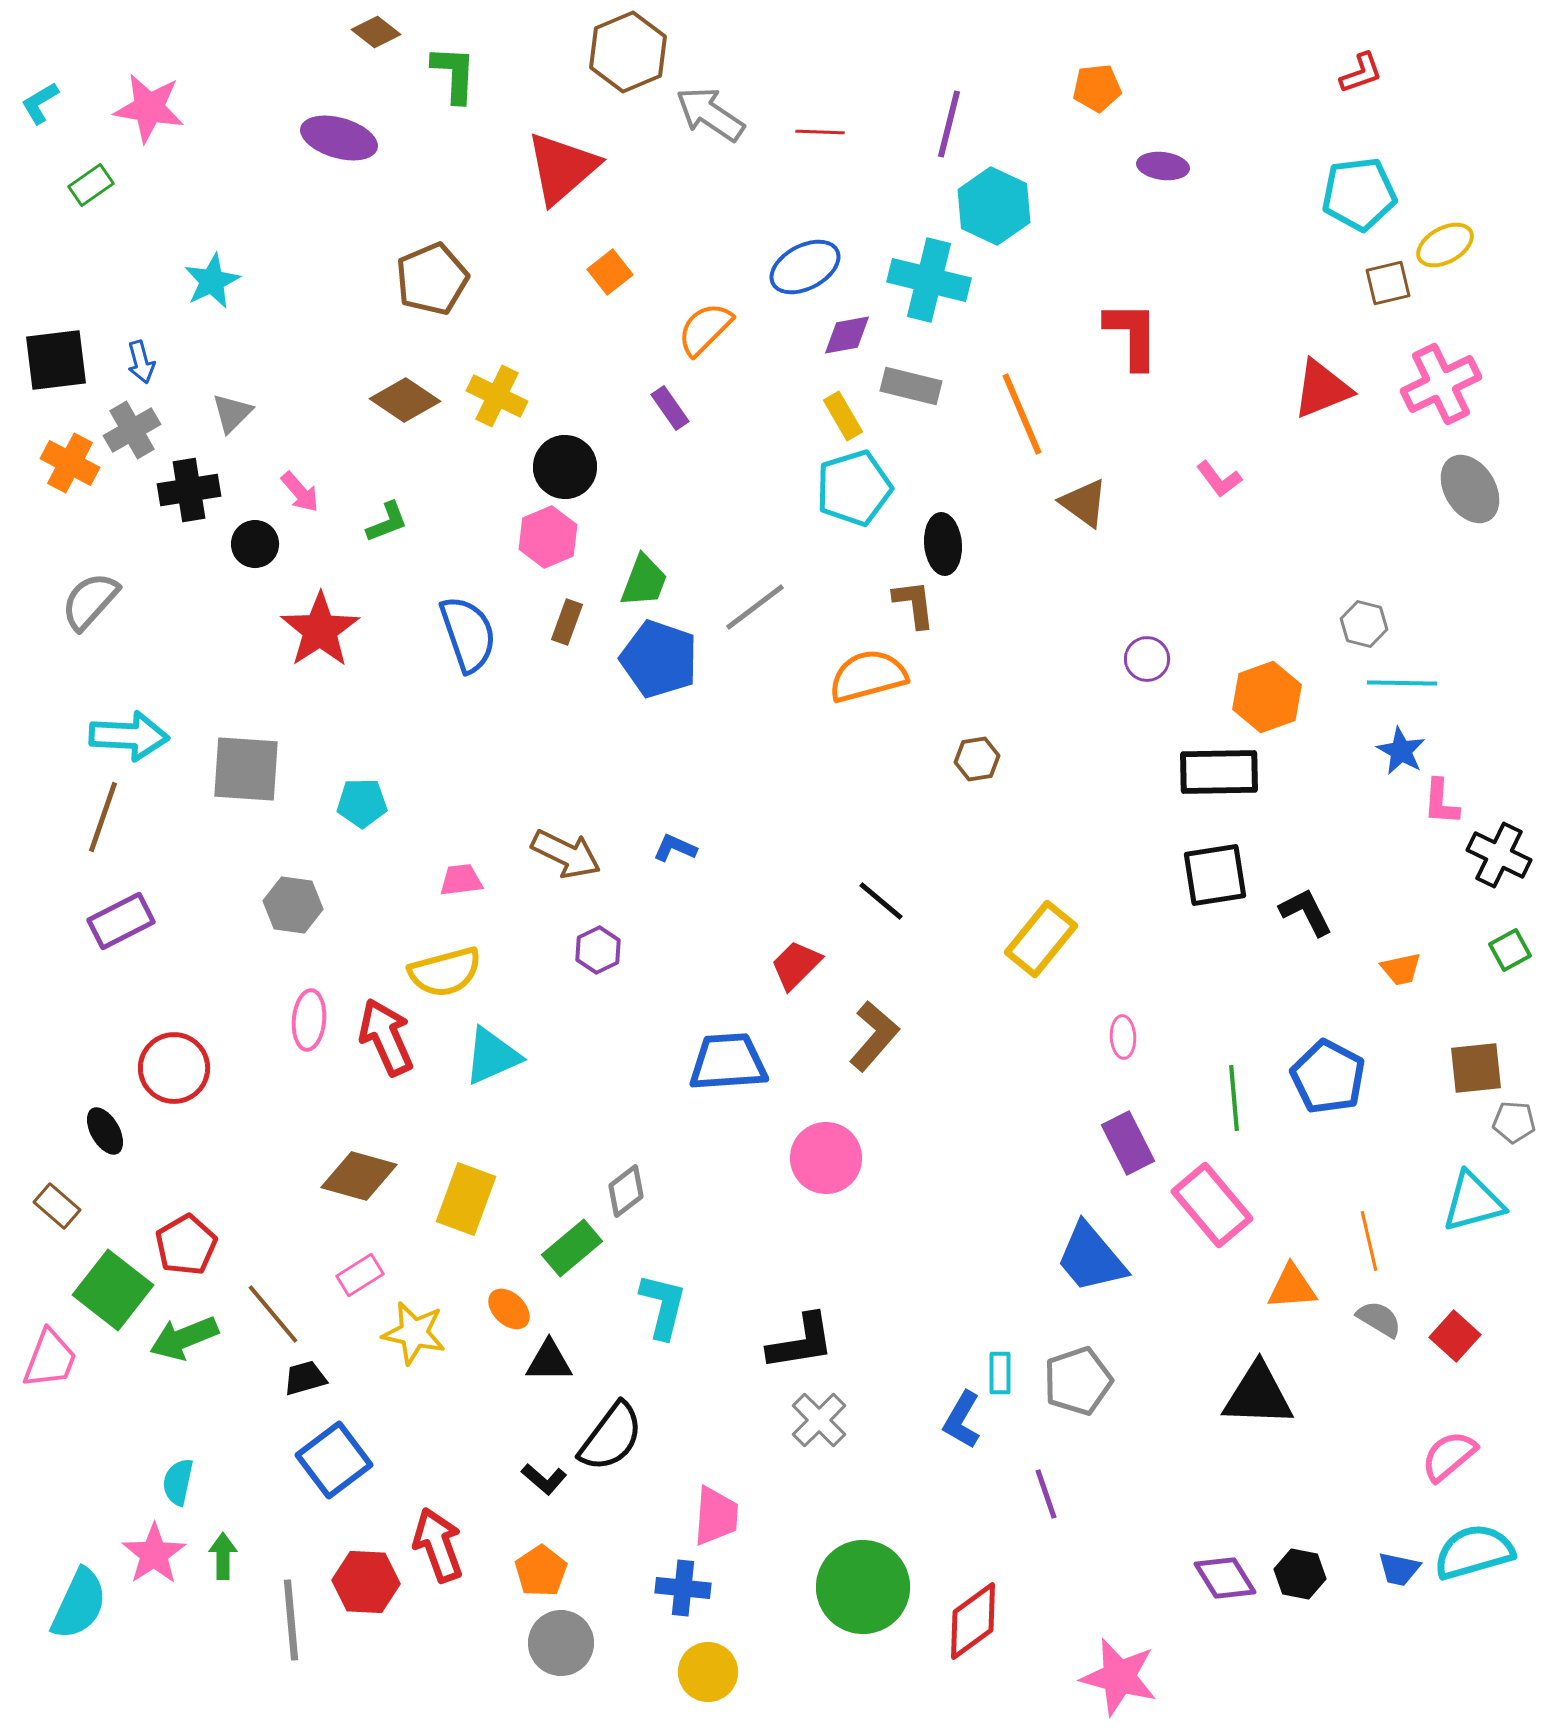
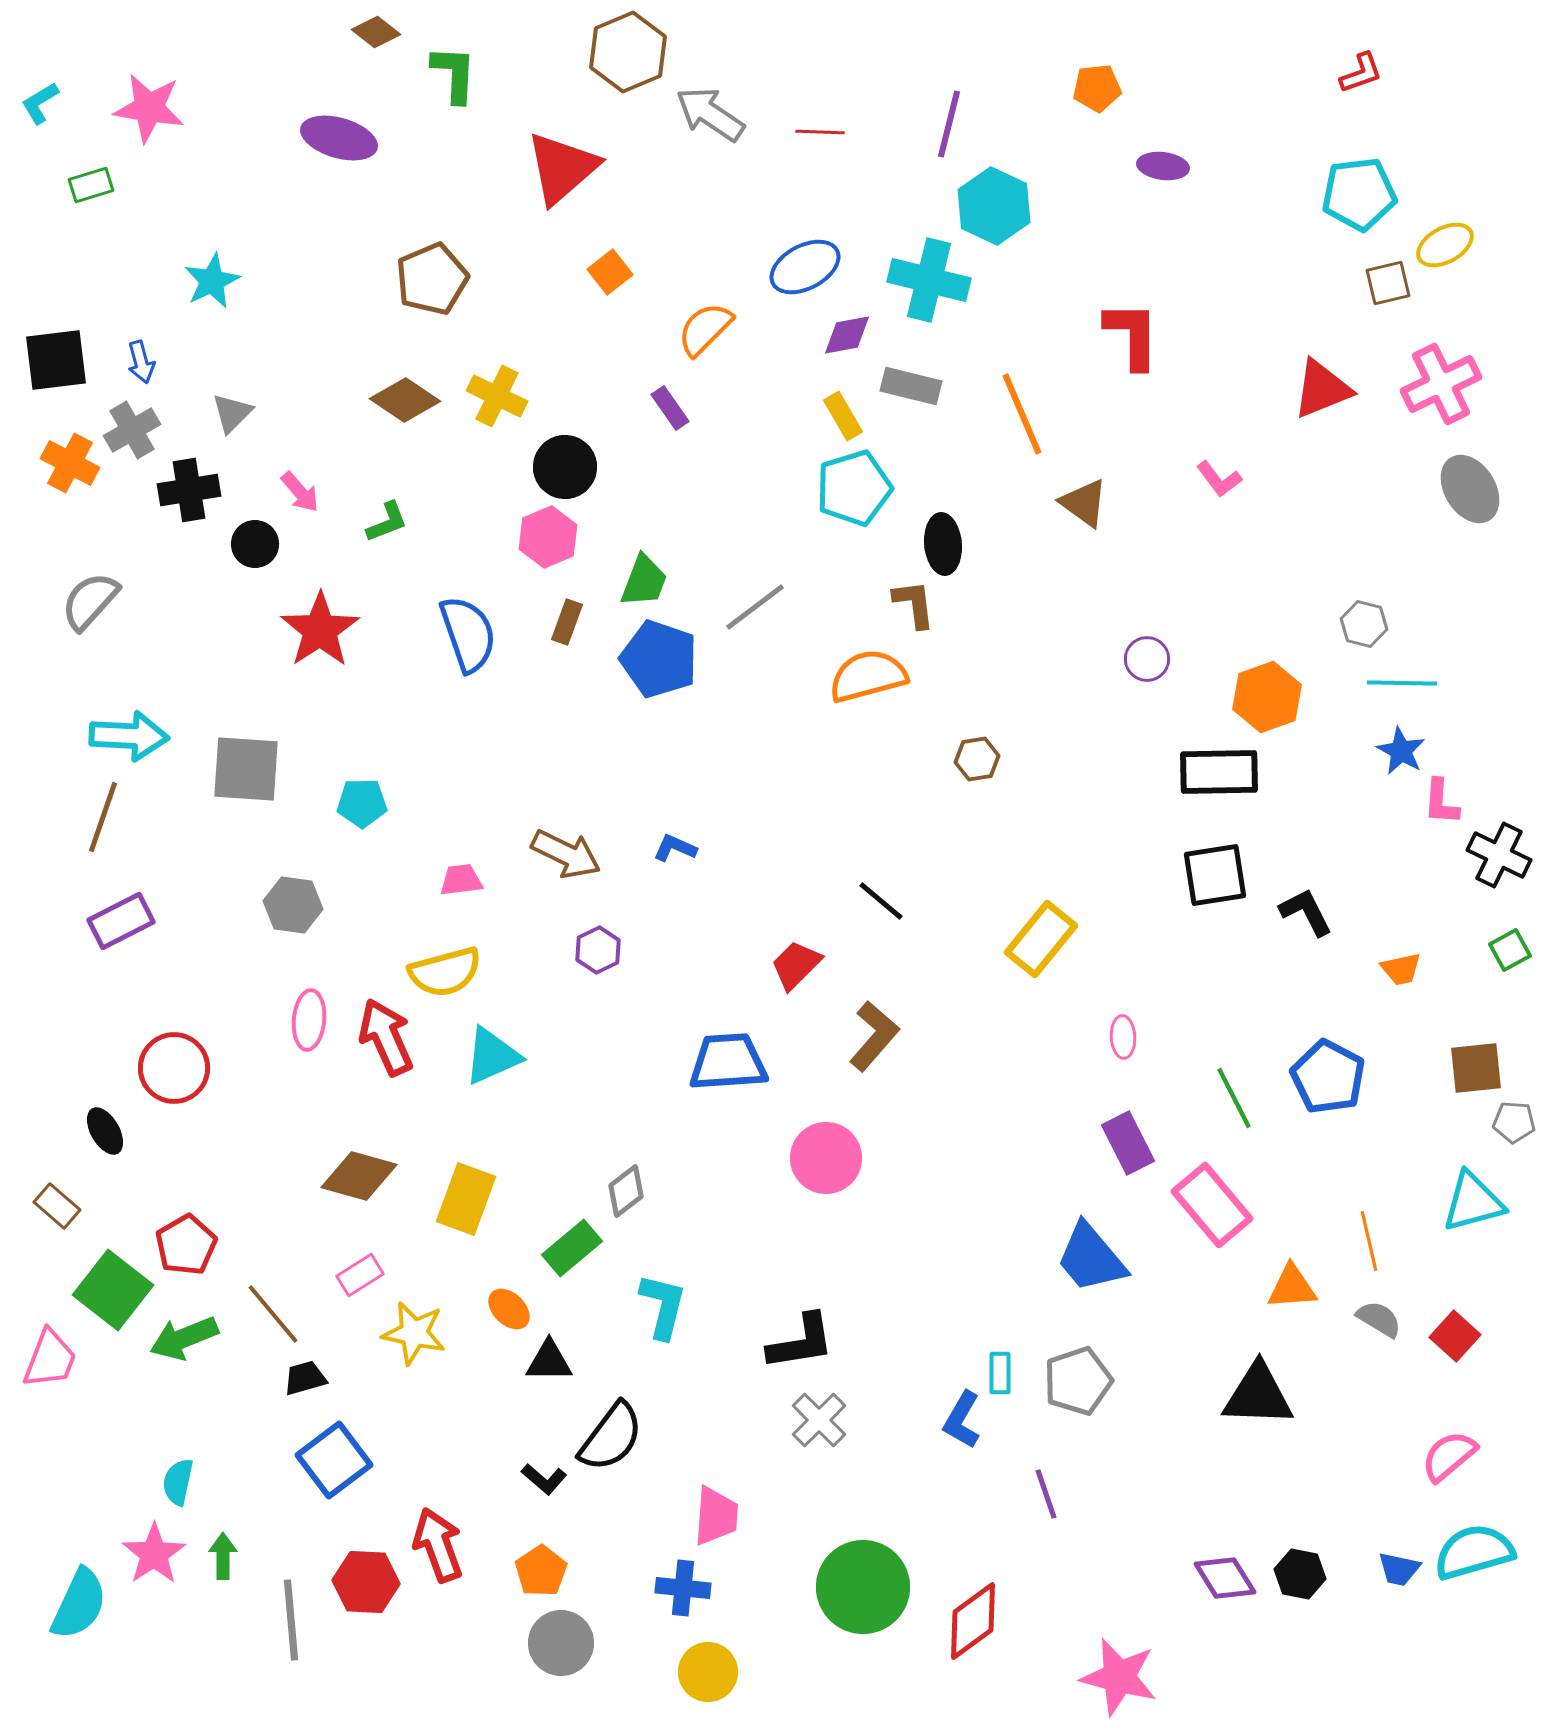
green rectangle at (91, 185): rotated 18 degrees clockwise
green line at (1234, 1098): rotated 22 degrees counterclockwise
